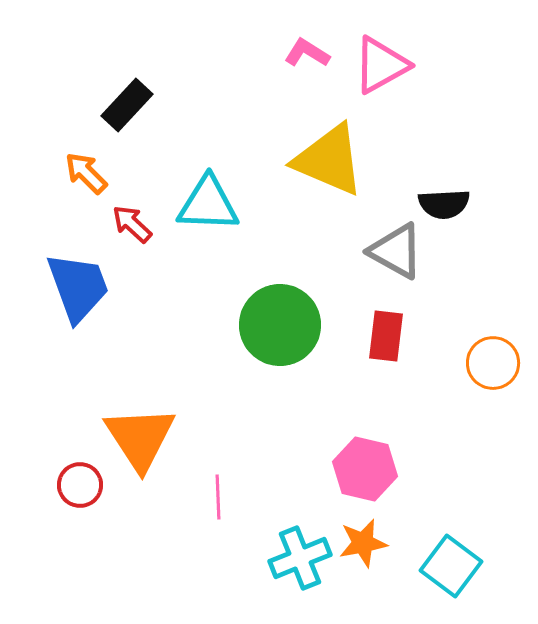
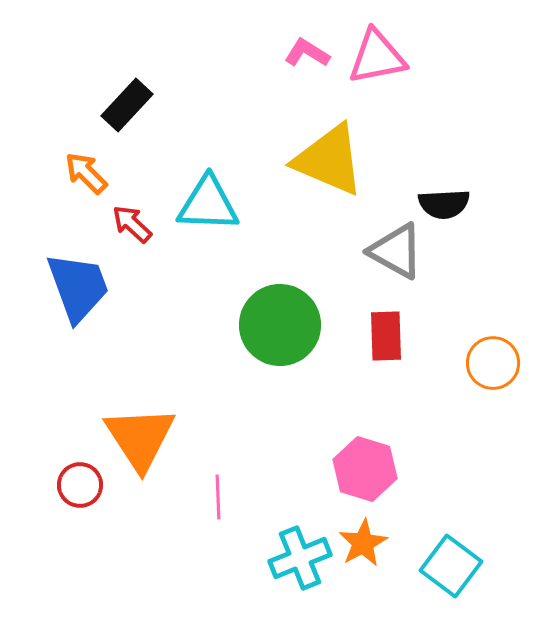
pink triangle: moved 4 px left, 8 px up; rotated 18 degrees clockwise
red rectangle: rotated 9 degrees counterclockwise
pink hexagon: rotated 4 degrees clockwise
orange star: rotated 18 degrees counterclockwise
